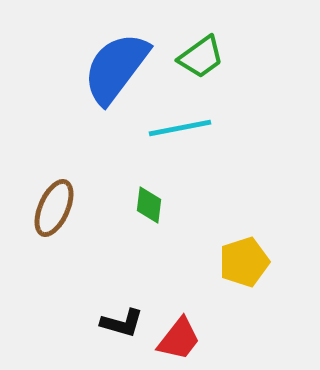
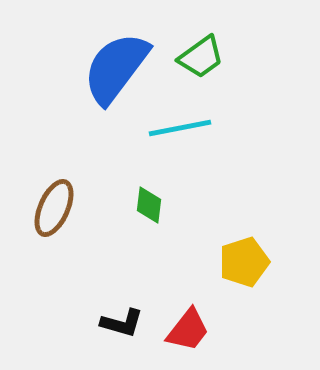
red trapezoid: moved 9 px right, 9 px up
